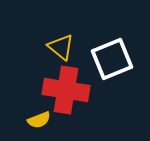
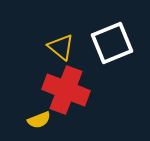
white square: moved 16 px up
red cross: rotated 12 degrees clockwise
